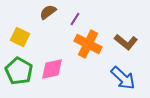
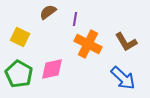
purple line: rotated 24 degrees counterclockwise
brown L-shape: rotated 20 degrees clockwise
green pentagon: moved 3 px down
